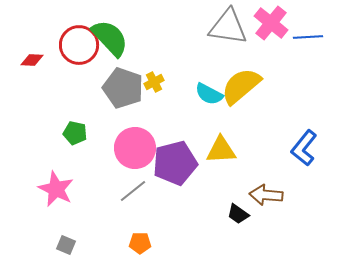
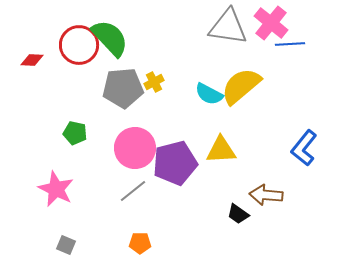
blue line: moved 18 px left, 7 px down
gray pentagon: rotated 24 degrees counterclockwise
